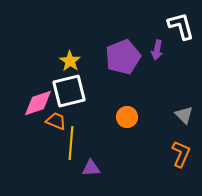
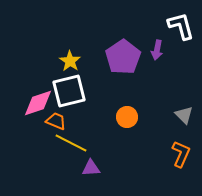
purple pentagon: rotated 12 degrees counterclockwise
yellow line: rotated 68 degrees counterclockwise
